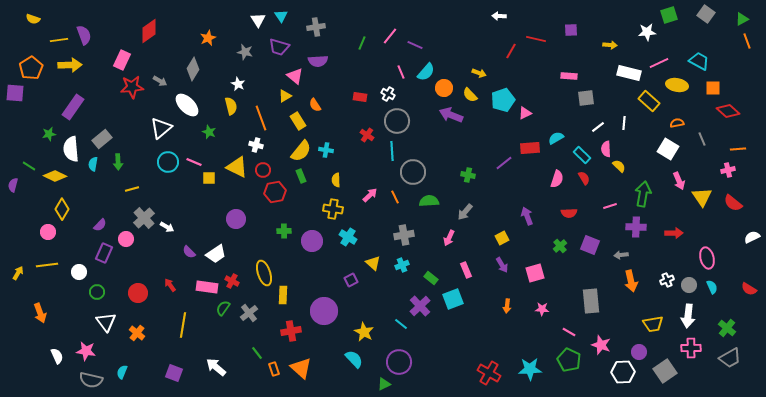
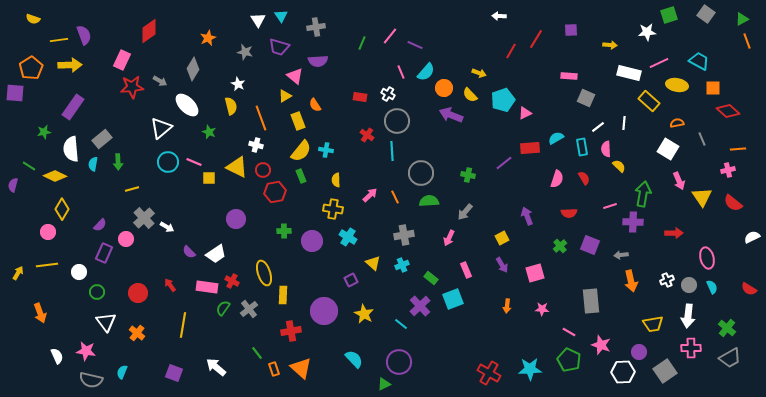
red line at (536, 39): rotated 72 degrees counterclockwise
gray square at (586, 98): rotated 30 degrees clockwise
yellow rectangle at (298, 121): rotated 12 degrees clockwise
green star at (49, 134): moved 5 px left, 2 px up
cyan rectangle at (582, 155): moved 8 px up; rotated 36 degrees clockwise
gray circle at (413, 172): moved 8 px right, 1 px down
purple cross at (636, 227): moved 3 px left, 5 px up
gray cross at (249, 313): moved 4 px up
yellow star at (364, 332): moved 18 px up
